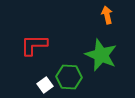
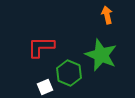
red L-shape: moved 7 px right, 2 px down
green hexagon: moved 4 px up; rotated 20 degrees clockwise
white square: moved 2 px down; rotated 14 degrees clockwise
